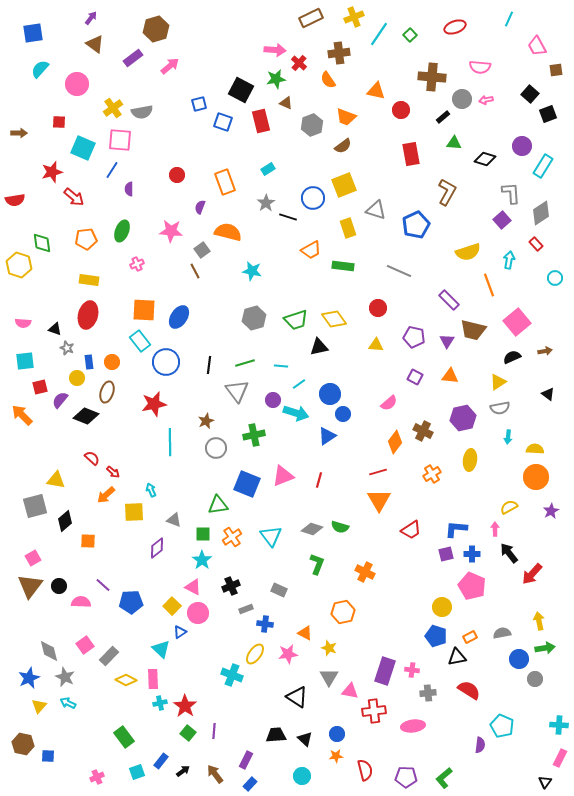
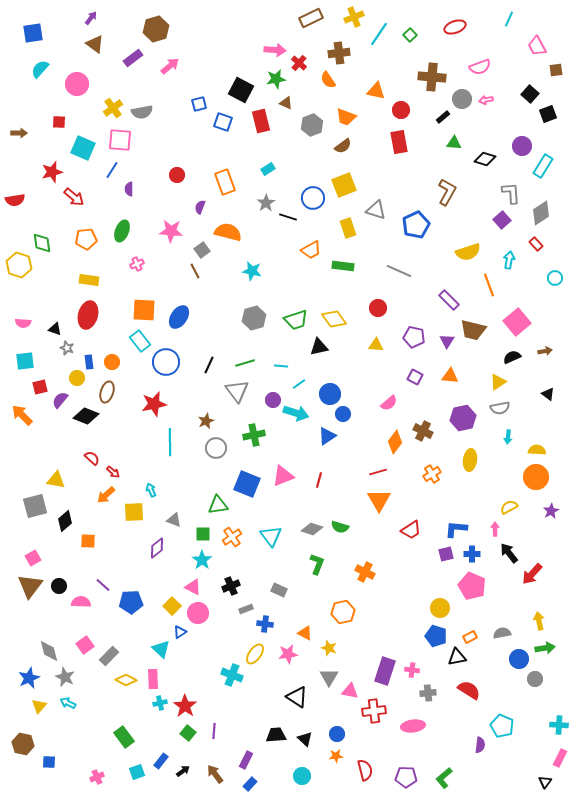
pink semicircle at (480, 67): rotated 25 degrees counterclockwise
red rectangle at (411, 154): moved 12 px left, 12 px up
black line at (209, 365): rotated 18 degrees clockwise
yellow semicircle at (535, 449): moved 2 px right, 1 px down
yellow circle at (442, 607): moved 2 px left, 1 px down
blue square at (48, 756): moved 1 px right, 6 px down
